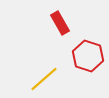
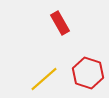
red hexagon: moved 17 px down
